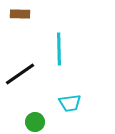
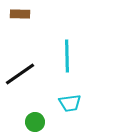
cyan line: moved 8 px right, 7 px down
